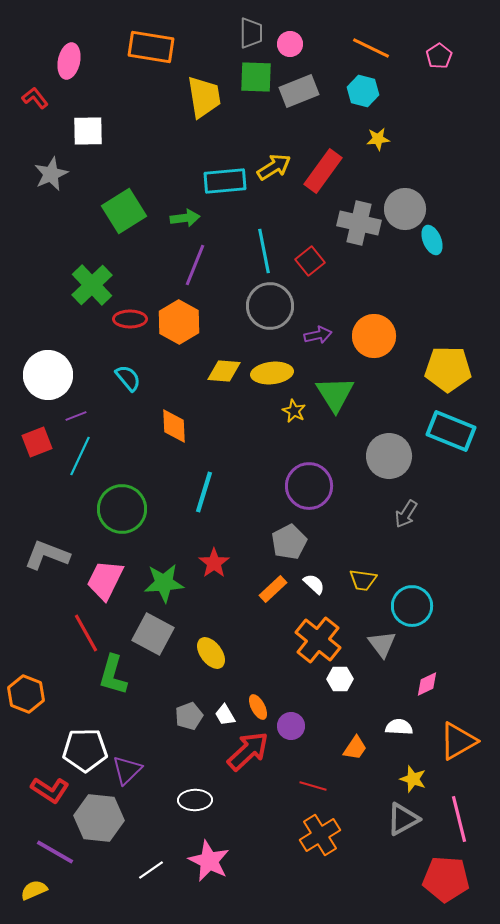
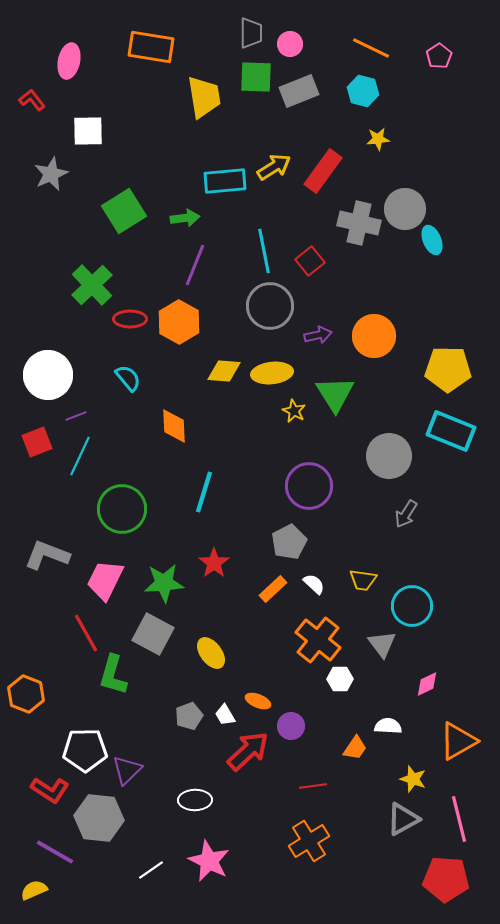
red L-shape at (35, 98): moved 3 px left, 2 px down
orange ellipse at (258, 707): moved 6 px up; rotated 40 degrees counterclockwise
white semicircle at (399, 727): moved 11 px left, 1 px up
red line at (313, 786): rotated 24 degrees counterclockwise
orange cross at (320, 835): moved 11 px left, 6 px down
